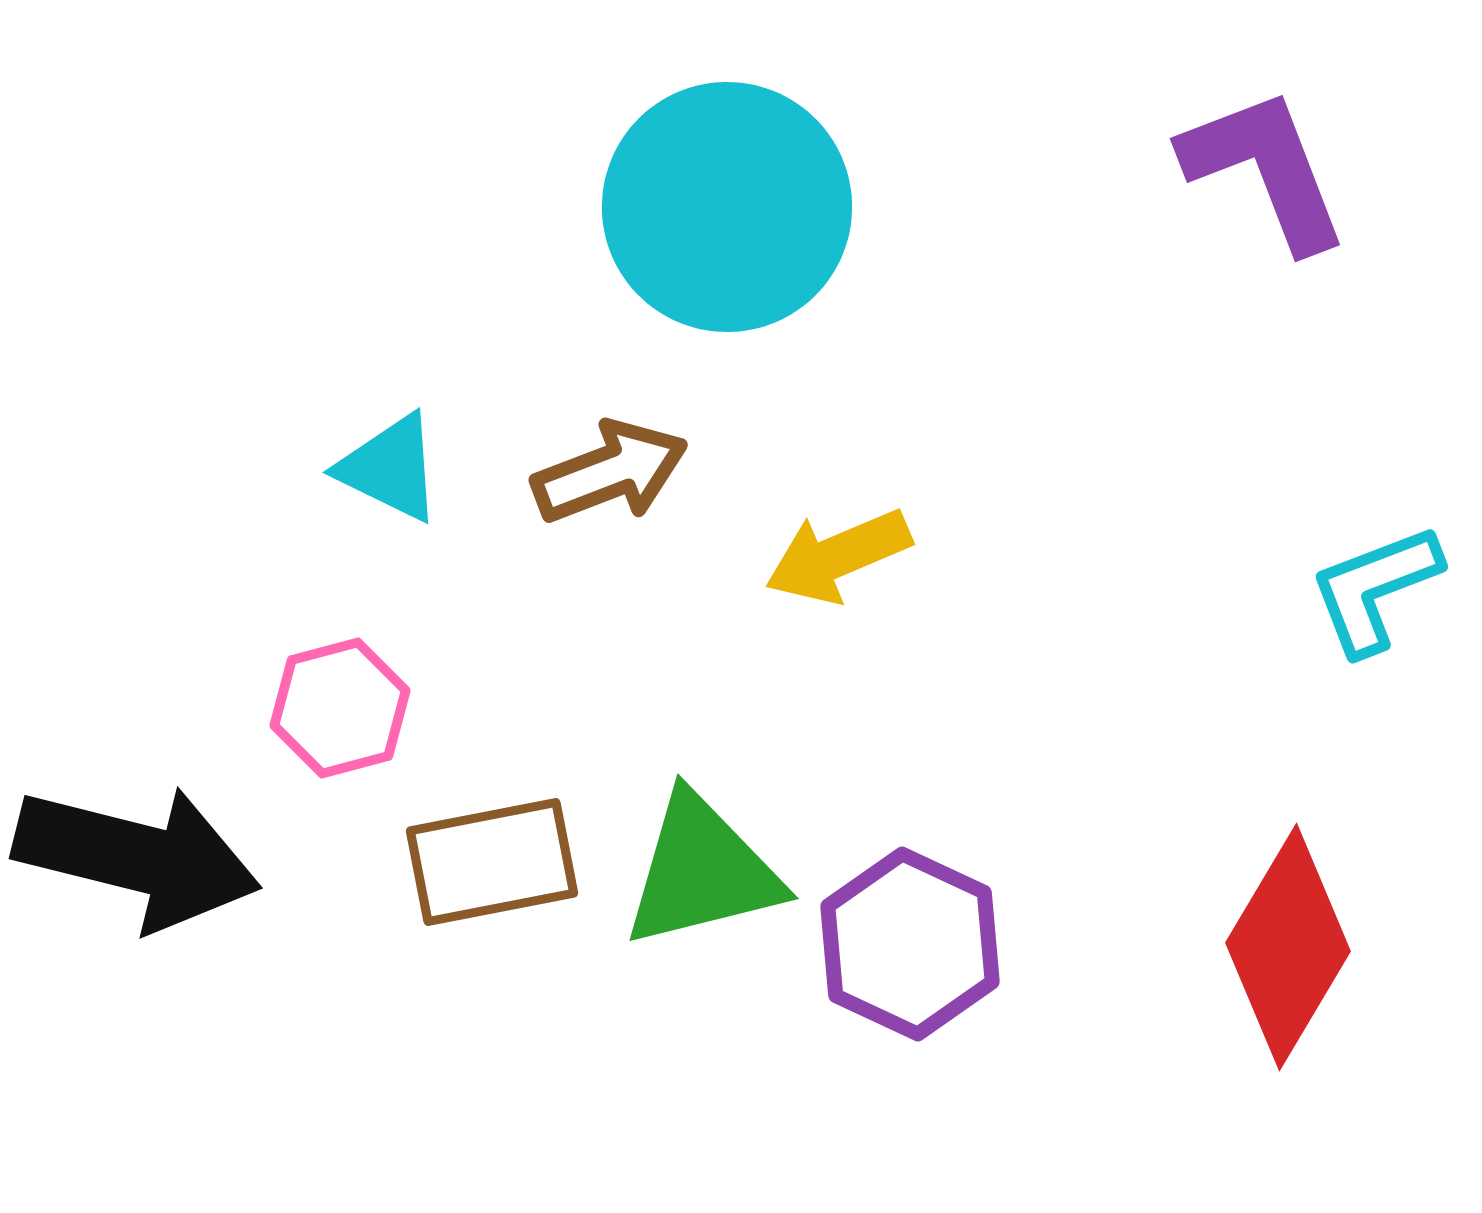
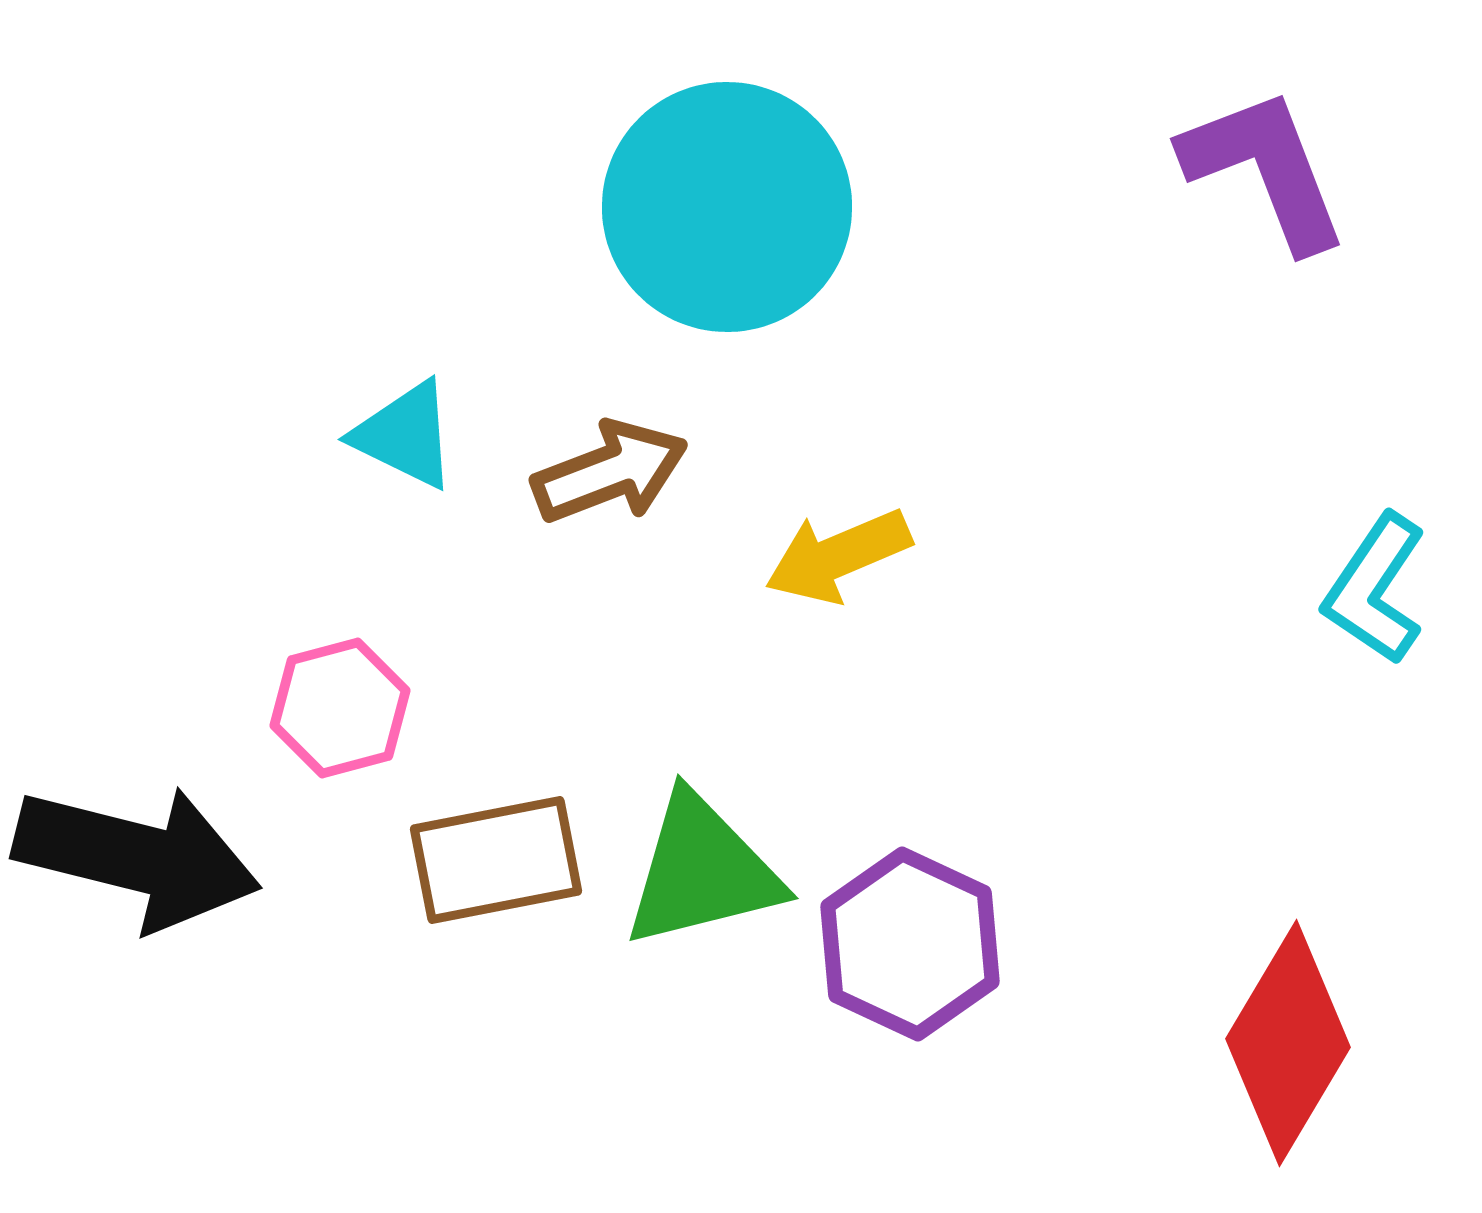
cyan triangle: moved 15 px right, 33 px up
cyan L-shape: rotated 35 degrees counterclockwise
brown rectangle: moved 4 px right, 2 px up
red diamond: moved 96 px down
